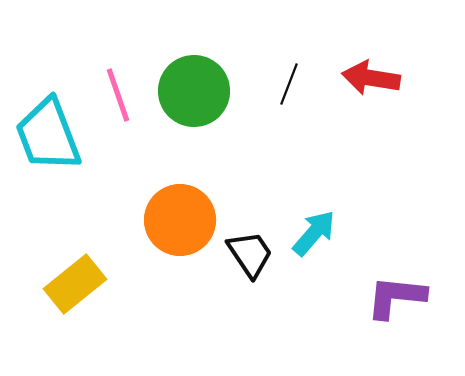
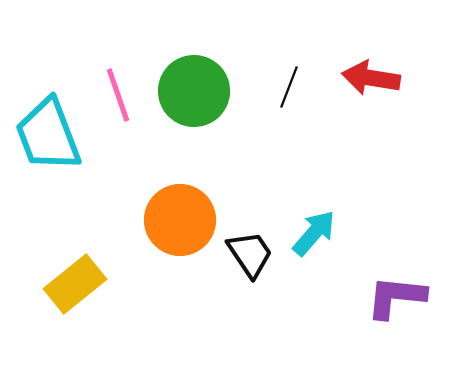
black line: moved 3 px down
